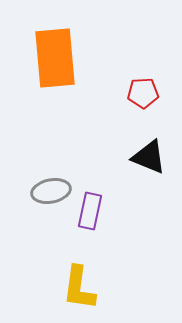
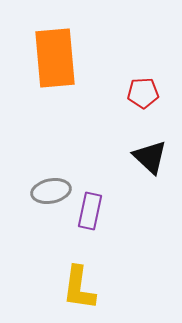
black triangle: moved 1 px right; rotated 21 degrees clockwise
